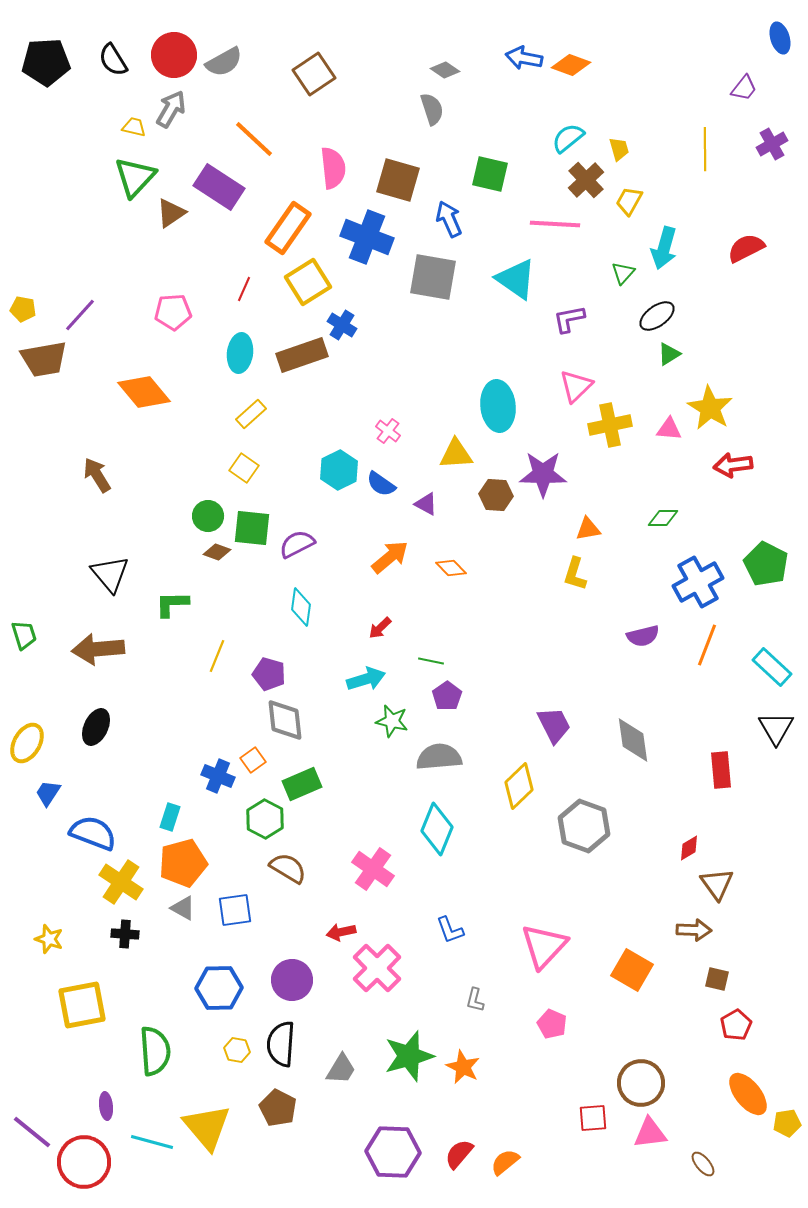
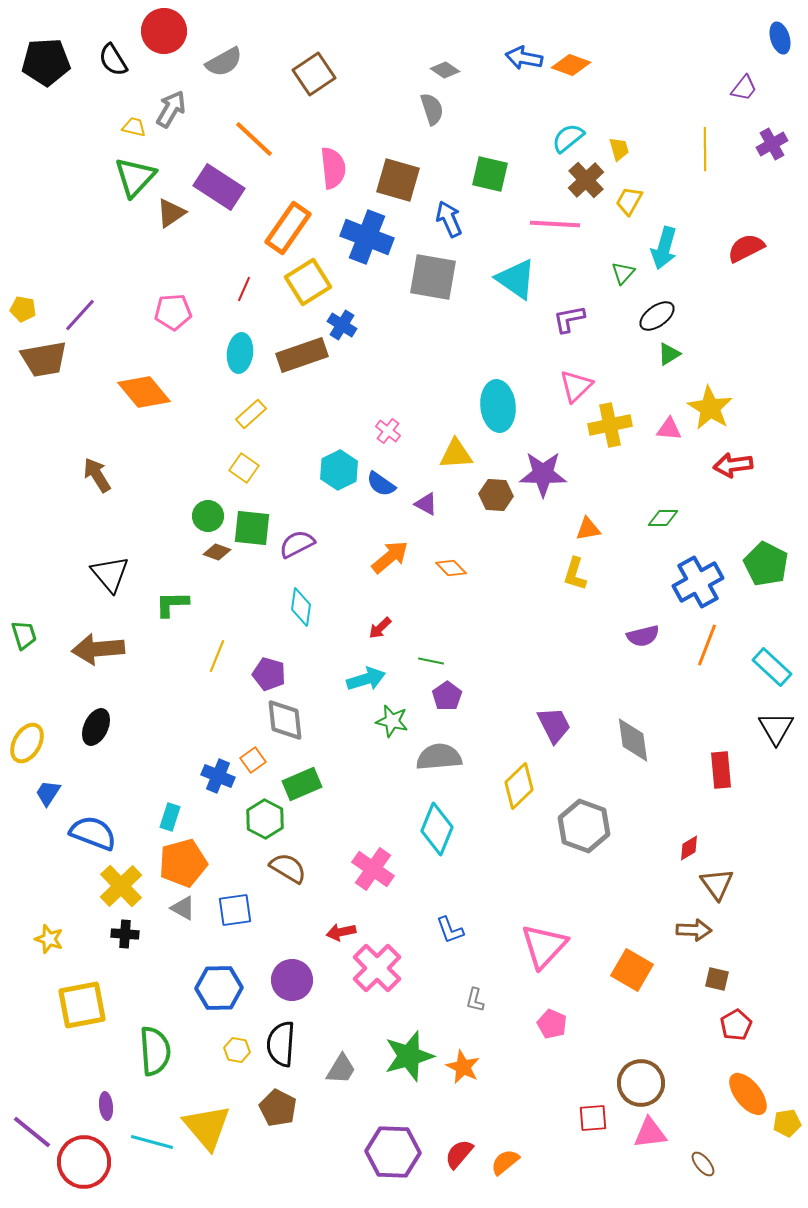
red circle at (174, 55): moved 10 px left, 24 px up
yellow cross at (121, 882): moved 4 px down; rotated 12 degrees clockwise
